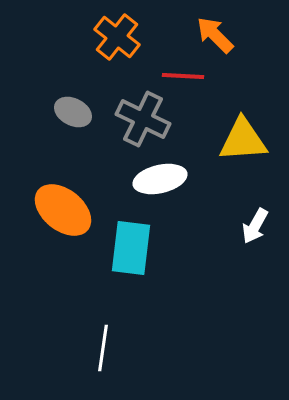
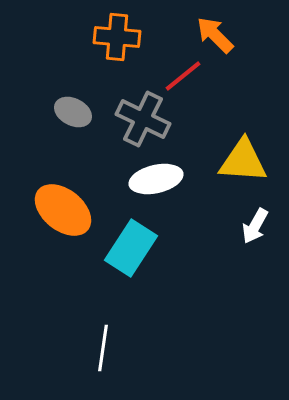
orange cross: rotated 33 degrees counterclockwise
red line: rotated 42 degrees counterclockwise
yellow triangle: moved 21 px down; rotated 8 degrees clockwise
white ellipse: moved 4 px left
cyan rectangle: rotated 26 degrees clockwise
